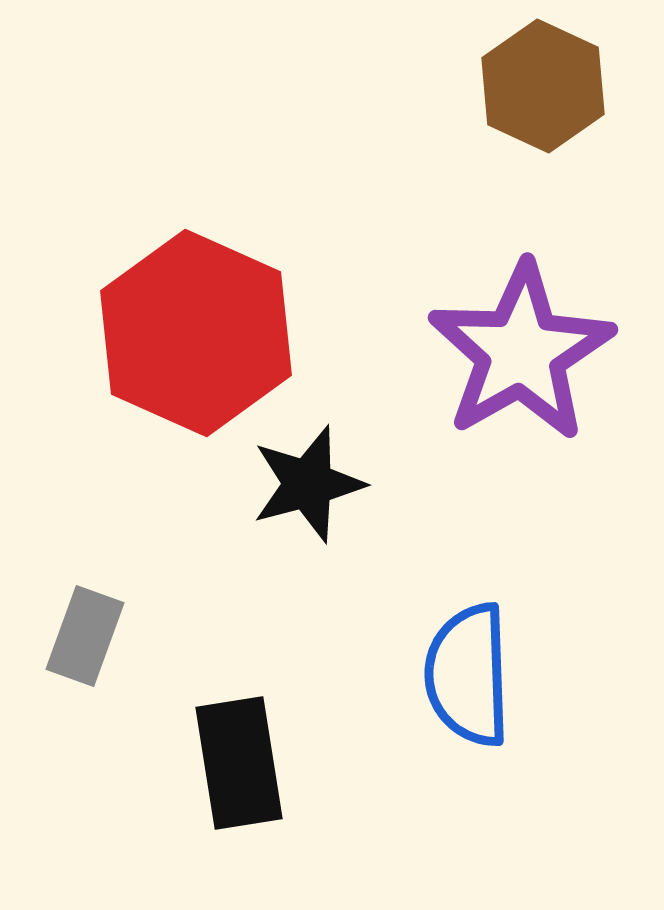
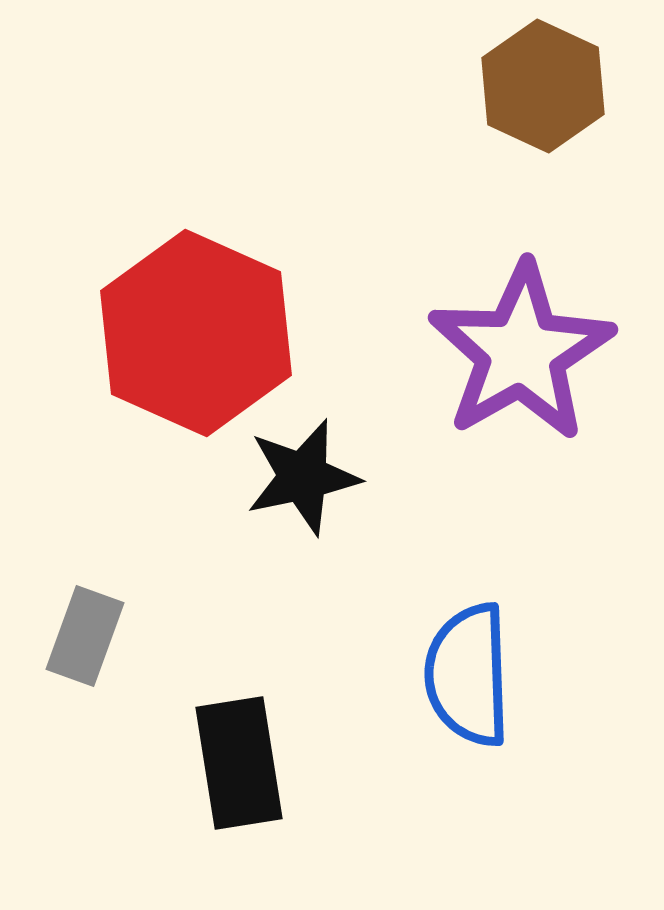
black star: moved 5 px left, 7 px up; rotated 3 degrees clockwise
